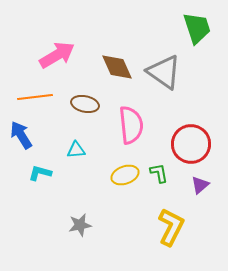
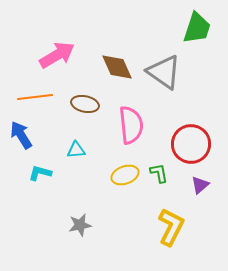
green trapezoid: rotated 36 degrees clockwise
